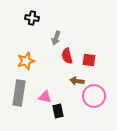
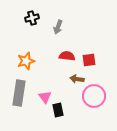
black cross: rotated 24 degrees counterclockwise
gray arrow: moved 2 px right, 11 px up
red semicircle: rotated 112 degrees clockwise
red square: rotated 16 degrees counterclockwise
brown arrow: moved 2 px up
pink triangle: rotated 40 degrees clockwise
black rectangle: moved 1 px up
